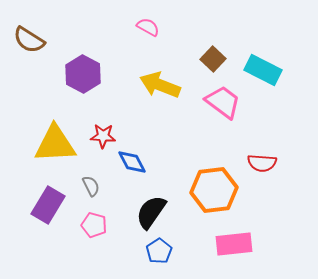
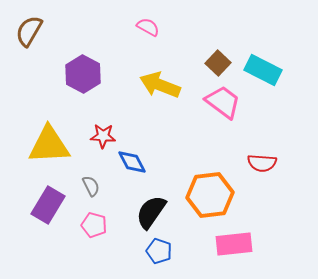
brown semicircle: moved 9 px up; rotated 88 degrees clockwise
brown square: moved 5 px right, 4 px down
yellow triangle: moved 6 px left, 1 px down
orange hexagon: moved 4 px left, 5 px down
blue pentagon: rotated 20 degrees counterclockwise
